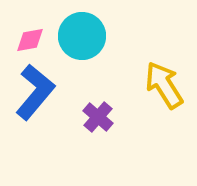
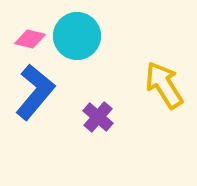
cyan circle: moved 5 px left
pink diamond: moved 1 px up; rotated 24 degrees clockwise
